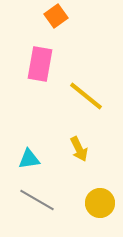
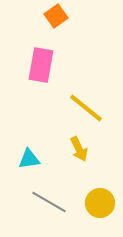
pink rectangle: moved 1 px right, 1 px down
yellow line: moved 12 px down
gray line: moved 12 px right, 2 px down
